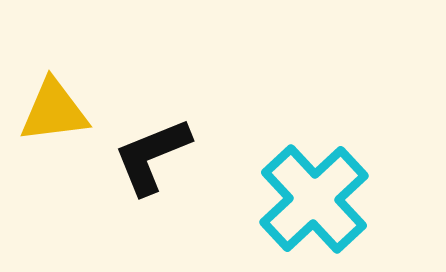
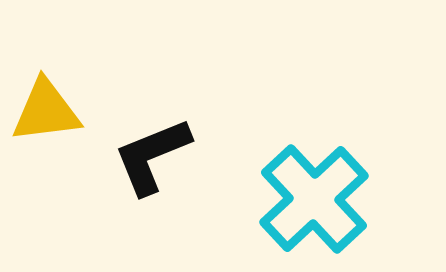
yellow triangle: moved 8 px left
